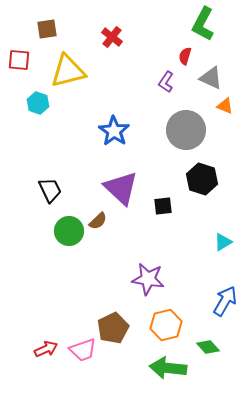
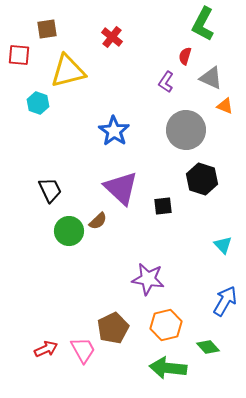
red square: moved 5 px up
cyan triangle: moved 3 px down; rotated 42 degrees counterclockwise
pink trapezoid: rotated 100 degrees counterclockwise
